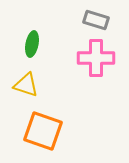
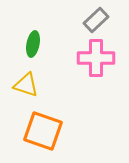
gray rectangle: rotated 60 degrees counterclockwise
green ellipse: moved 1 px right
